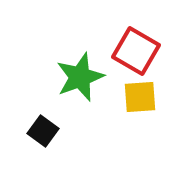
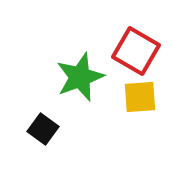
black square: moved 2 px up
